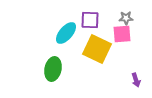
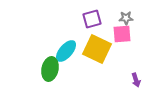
purple square: moved 2 px right, 1 px up; rotated 18 degrees counterclockwise
cyan ellipse: moved 18 px down
green ellipse: moved 3 px left
